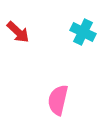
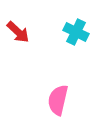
cyan cross: moved 7 px left
